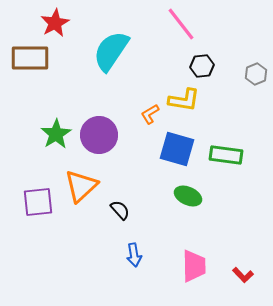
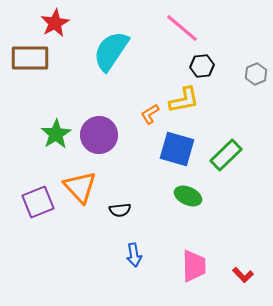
pink line: moved 1 px right, 4 px down; rotated 12 degrees counterclockwise
yellow L-shape: rotated 20 degrees counterclockwise
green rectangle: rotated 52 degrees counterclockwise
orange triangle: moved 1 px left, 1 px down; rotated 30 degrees counterclockwise
purple square: rotated 16 degrees counterclockwise
black semicircle: rotated 125 degrees clockwise
